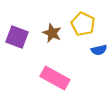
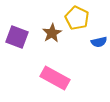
yellow pentagon: moved 6 px left, 6 px up
brown star: rotated 18 degrees clockwise
blue semicircle: moved 8 px up
